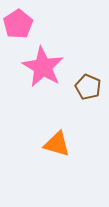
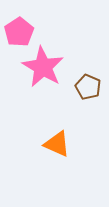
pink pentagon: moved 1 px right, 8 px down
orange triangle: rotated 8 degrees clockwise
